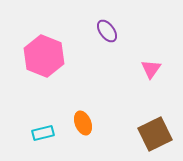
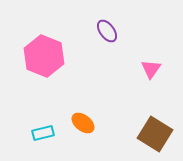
orange ellipse: rotated 30 degrees counterclockwise
brown square: rotated 32 degrees counterclockwise
